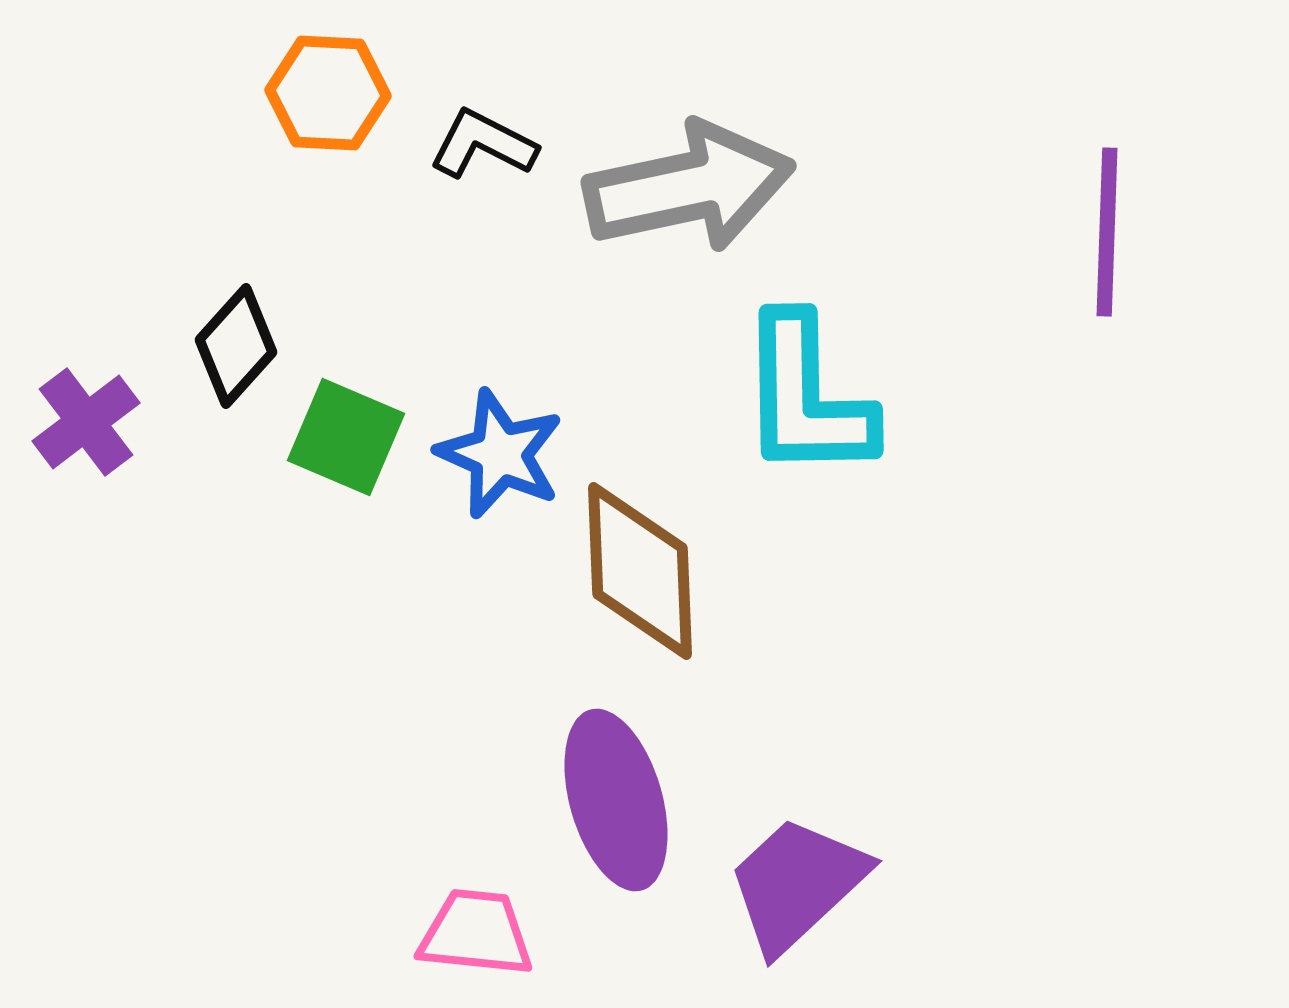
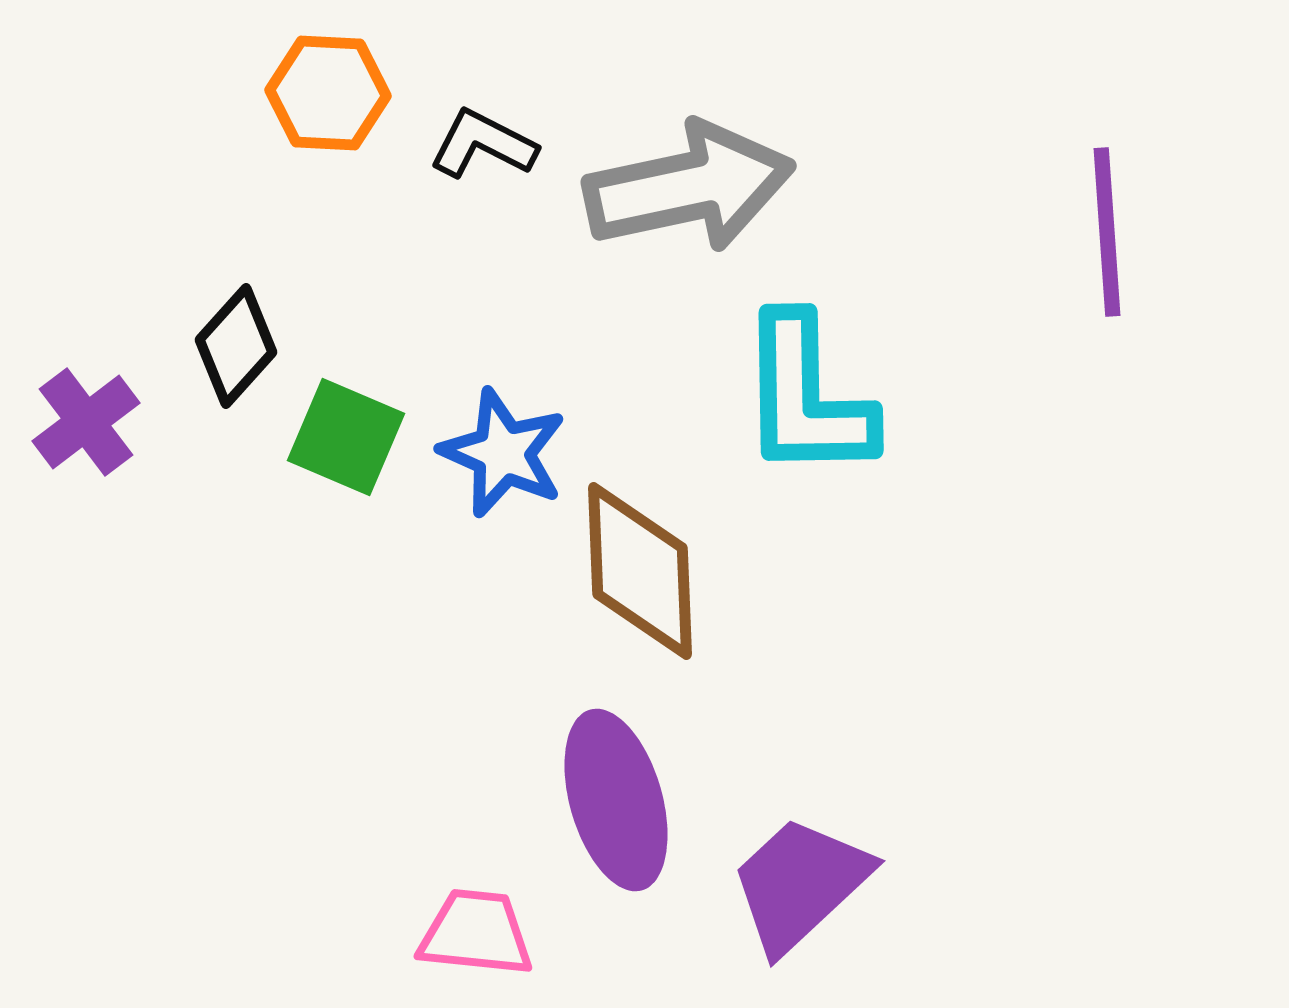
purple line: rotated 6 degrees counterclockwise
blue star: moved 3 px right, 1 px up
purple trapezoid: moved 3 px right
